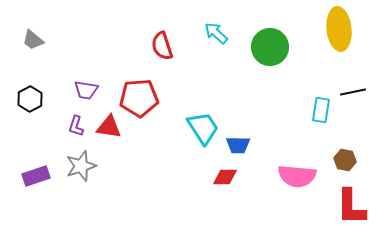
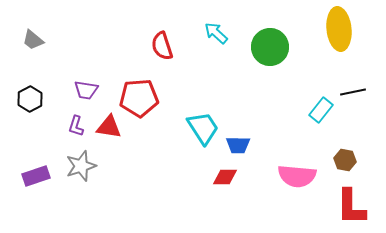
cyan rectangle: rotated 30 degrees clockwise
